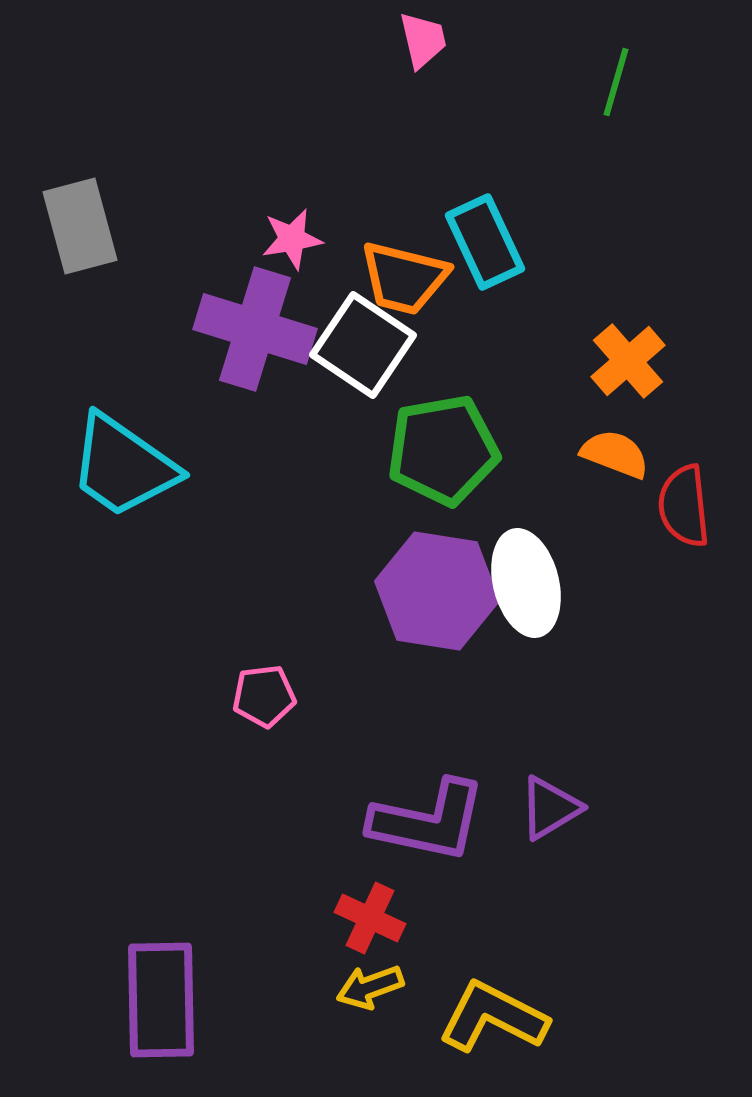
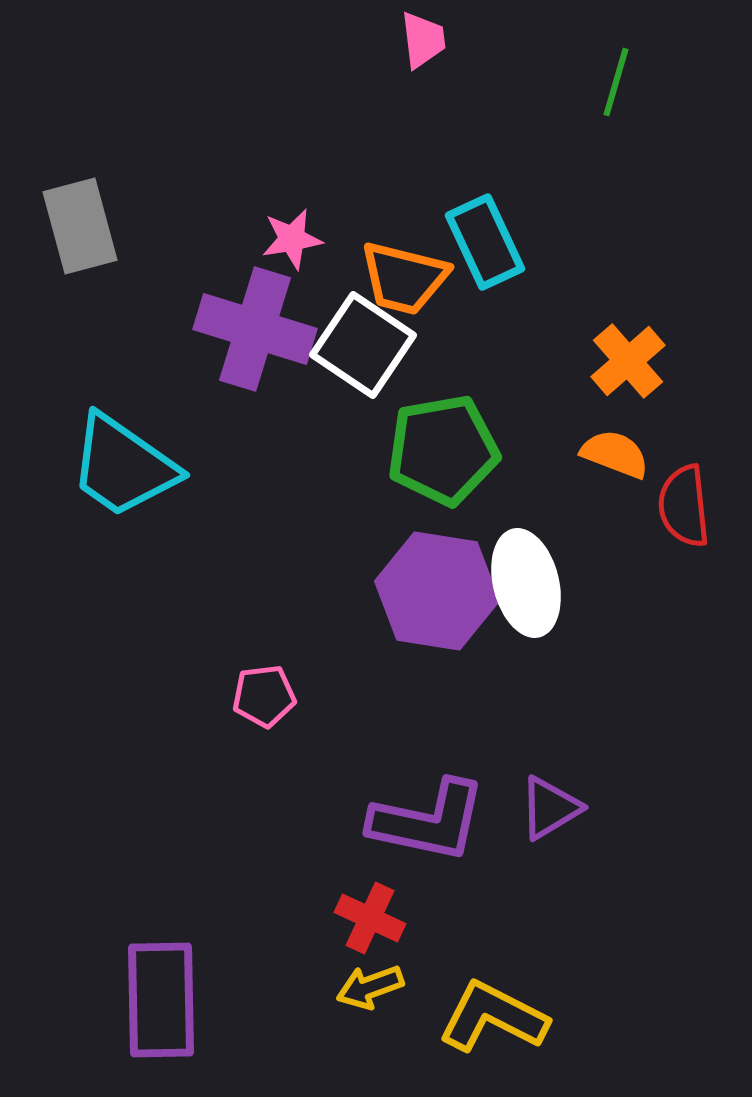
pink trapezoid: rotated 6 degrees clockwise
